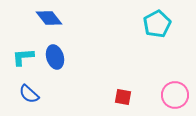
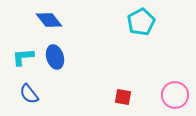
blue diamond: moved 2 px down
cyan pentagon: moved 16 px left, 2 px up
blue semicircle: rotated 10 degrees clockwise
